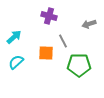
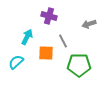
cyan arrow: moved 13 px right; rotated 21 degrees counterclockwise
